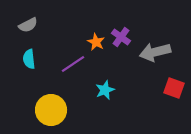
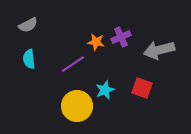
purple cross: rotated 30 degrees clockwise
orange star: rotated 18 degrees counterclockwise
gray arrow: moved 4 px right, 2 px up
red square: moved 32 px left
yellow circle: moved 26 px right, 4 px up
